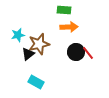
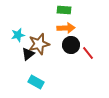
orange arrow: moved 3 px left, 1 px down
black circle: moved 5 px left, 7 px up
